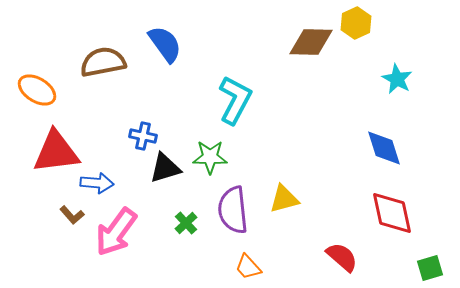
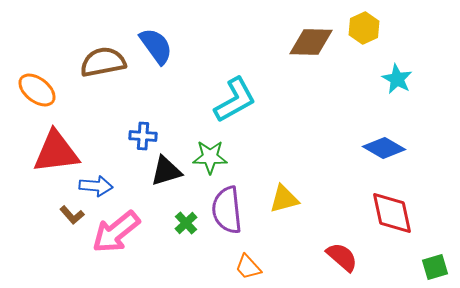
yellow hexagon: moved 8 px right, 5 px down
blue semicircle: moved 9 px left, 2 px down
orange ellipse: rotated 6 degrees clockwise
cyan L-shape: rotated 33 degrees clockwise
blue cross: rotated 8 degrees counterclockwise
blue diamond: rotated 42 degrees counterclockwise
black triangle: moved 1 px right, 3 px down
blue arrow: moved 1 px left, 3 px down
purple semicircle: moved 6 px left
pink arrow: rotated 15 degrees clockwise
green square: moved 5 px right, 1 px up
